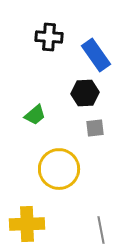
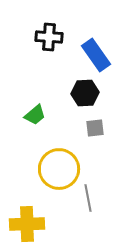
gray line: moved 13 px left, 32 px up
